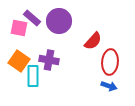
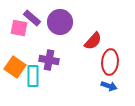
purple circle: moved 1 px right, 1 px down
orange square: moved 4 px left, 6 px down
